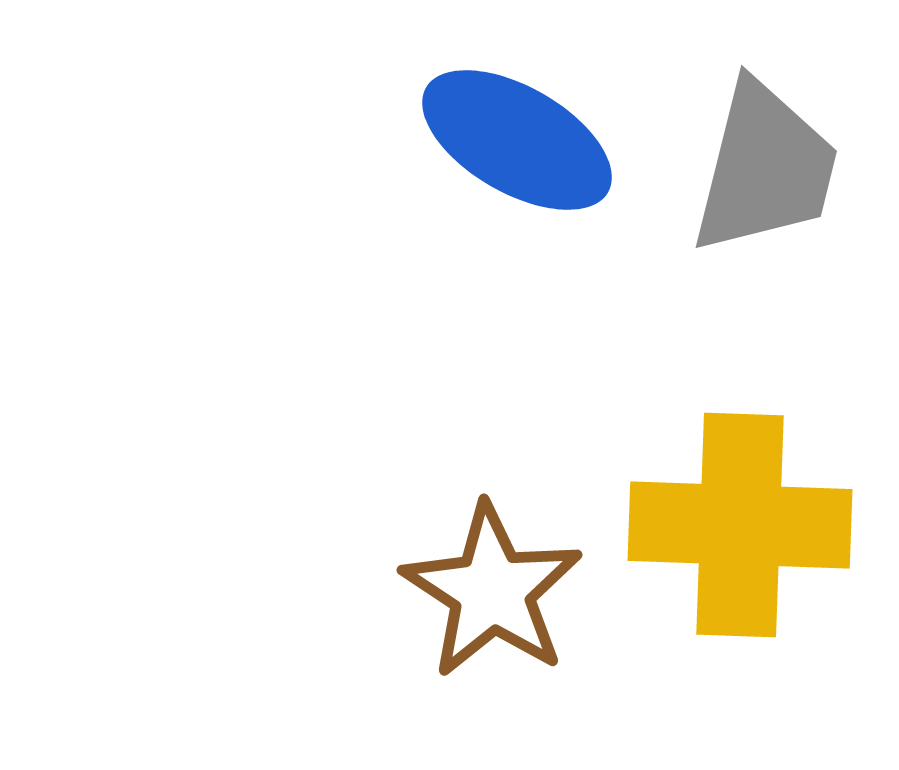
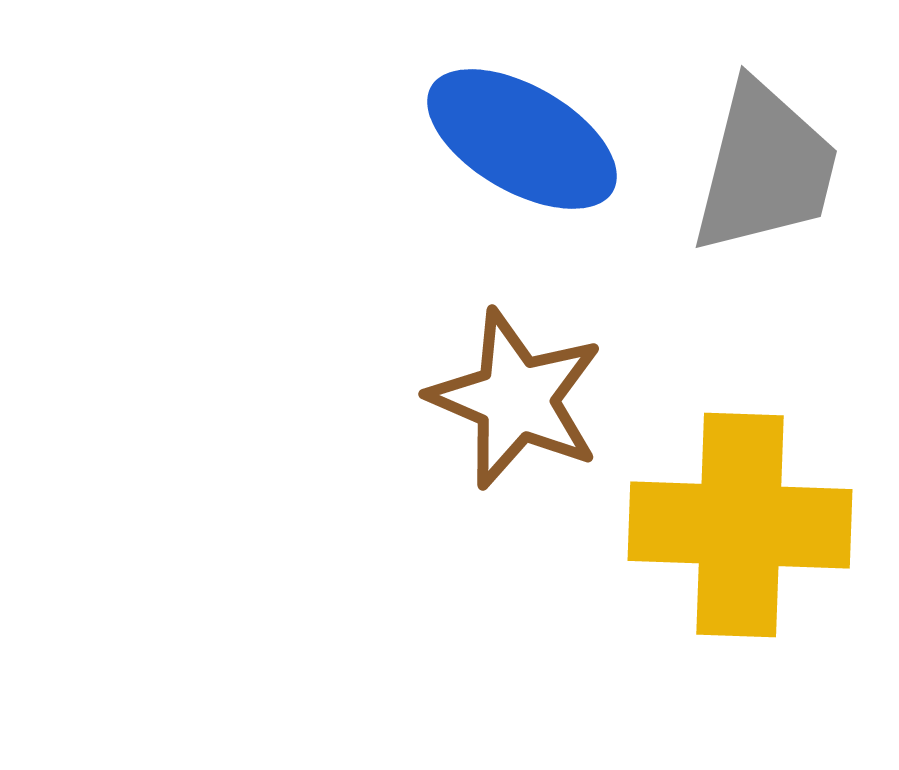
blue ellipse: moved 5 px right, 1 px up
brown star: moved 24 px right, 192 px up; rotated 10 degrees counterclockwise
